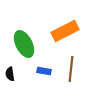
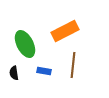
green ellipse: moved 1 px right
brown line: moved 2 px right, 4 px up
black semicircle: moved 4 px right, 1 px up
